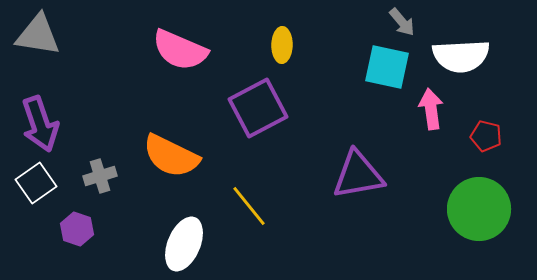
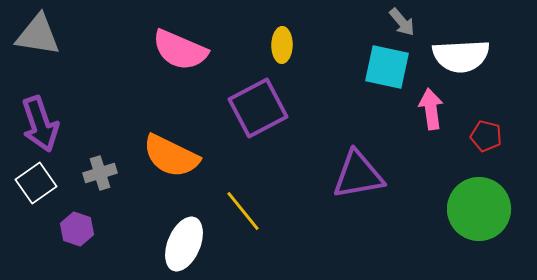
gray cross: moved 3 px up
yellow line: moved 6 px left, 5 px down
